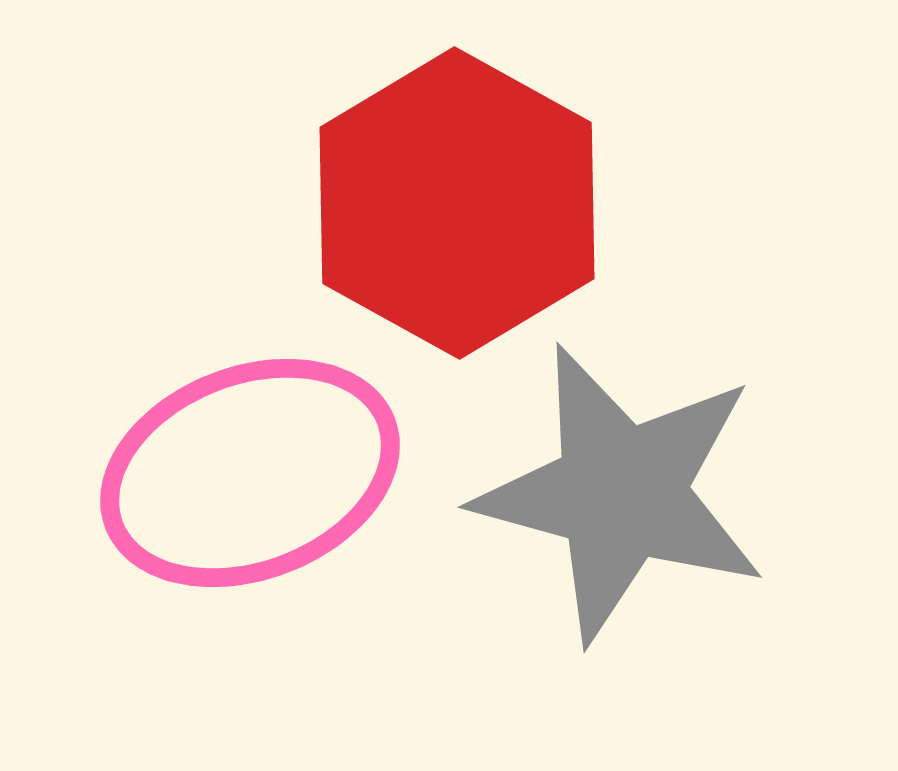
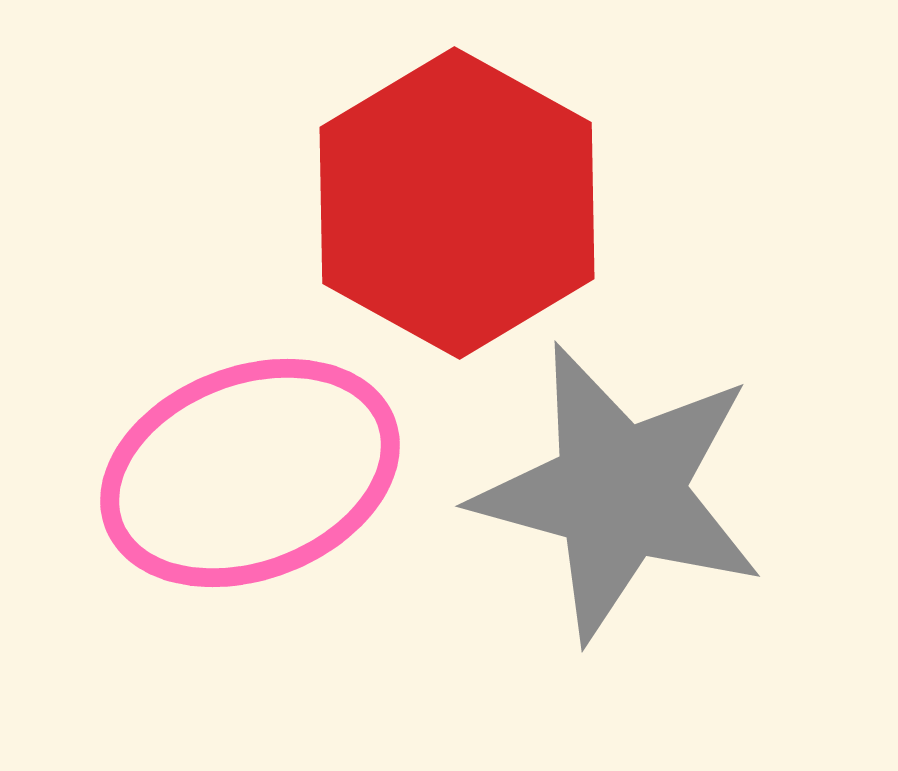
gray star: moved 2 px left, 1 px up
